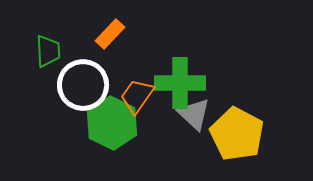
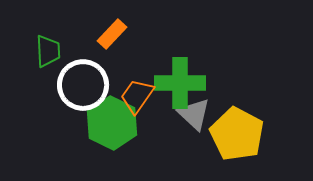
orange rectangle: moved 2 px right
